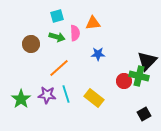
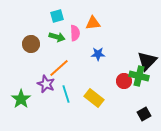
purple star: moved 1 px left, 11 px up; rotated 18 degrees clockwise
